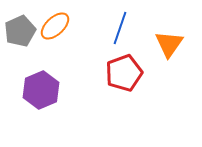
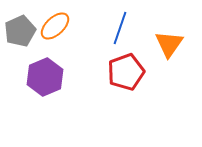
red pentagon: moved 2 px right, 1 px up
purple hexagon: moved 4 px right, 13 px up
